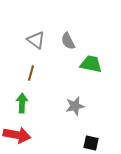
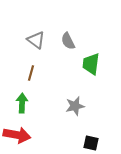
green trapezoid: rotated 95 degrees counterclockwise
